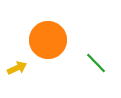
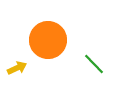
green line: moved 2 px left, 1 px down
